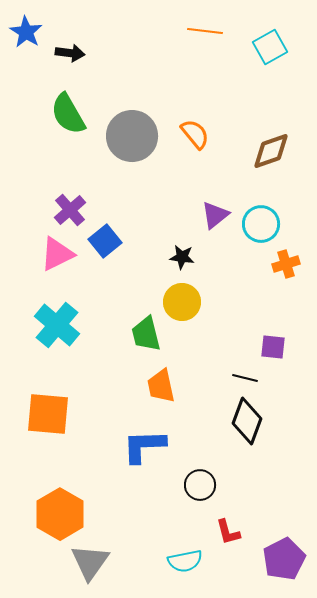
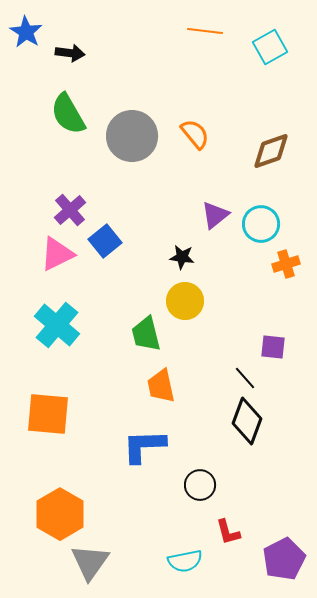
yellow circle: moved 3 px right, 1 px up
black line: rotated 35 degrees clockwise
